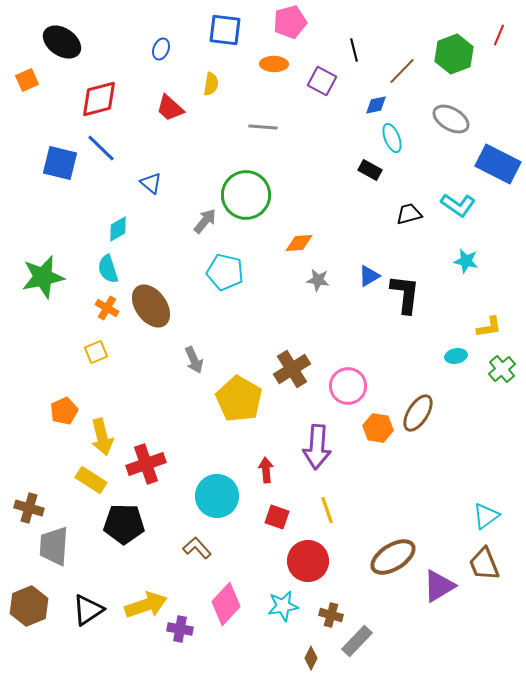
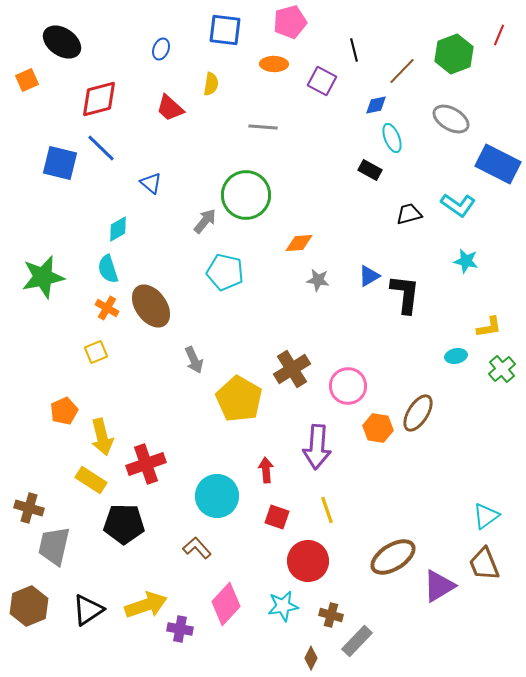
gray trapezoid at (54, 546): rotated 9 degrees clockwise
